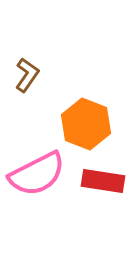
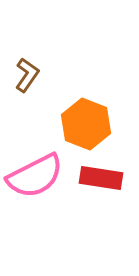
pink semicircle: moved 2 px left, 2 px down
red rectangle: moved 2 px left, 3 px up
